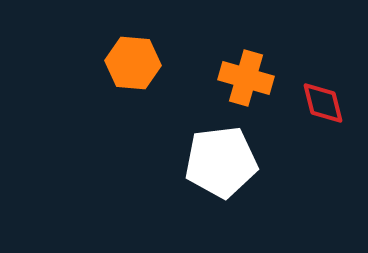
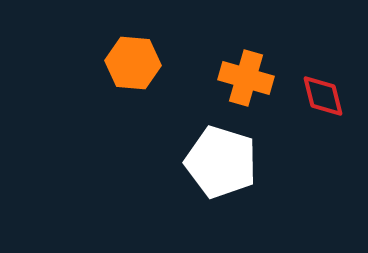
red diamond: moved 7 px up
white pentagon: rotated 24 degrees clockwise
